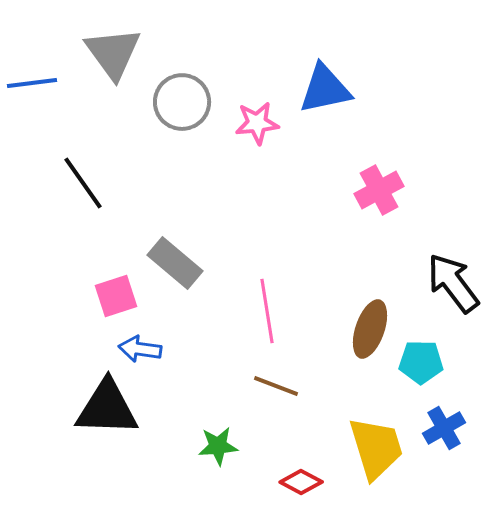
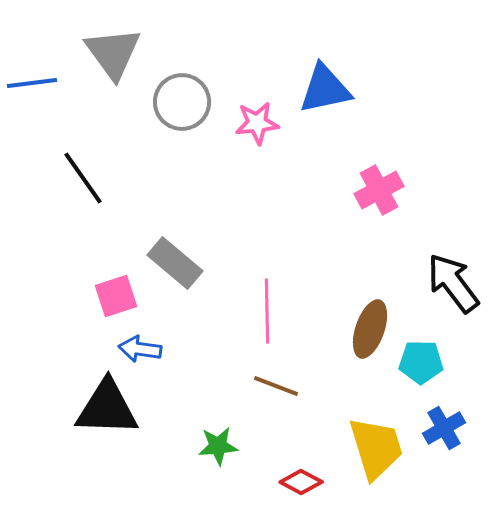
black line: moved 5 px up
pink line: rotated 8 degrees clockwise
